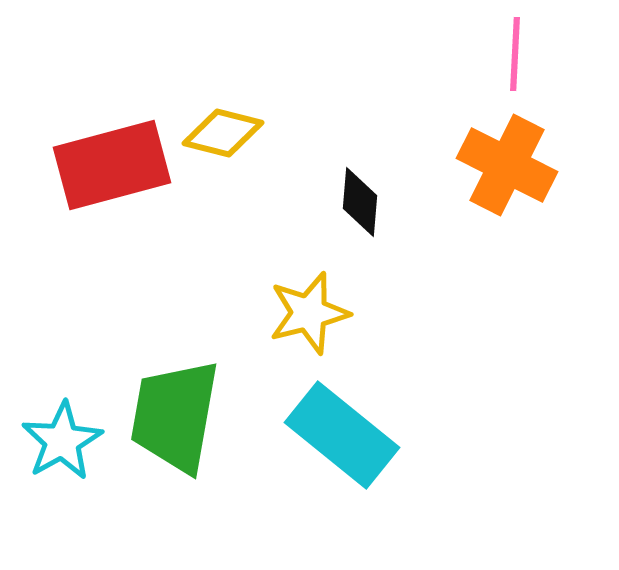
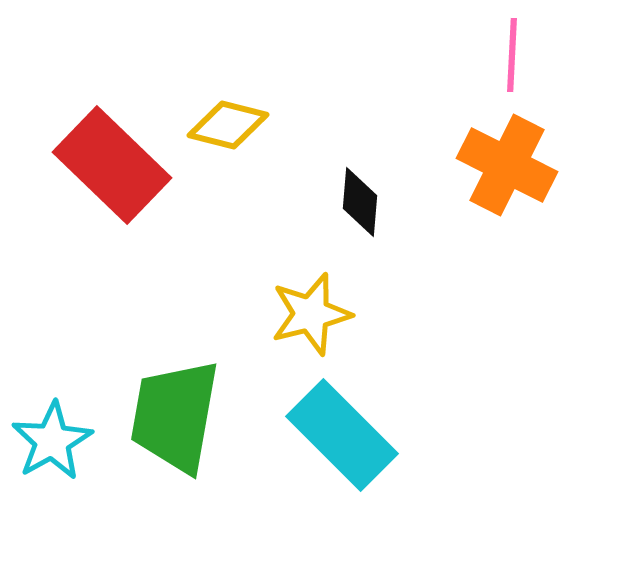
pink line: moved 3 px left, 1 px down
yellow diamond: moved 5 px right, 8 px up
red rectangle: rotated 59 degrees clockwise
yellow star: moved 2 px right, 1 px down
cyan rectangle: rotated 6 degrees clockwise
cyan star: moved 10 px left
